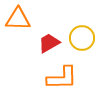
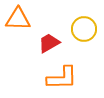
yellow circle: moved 2 px right, 9 px up
